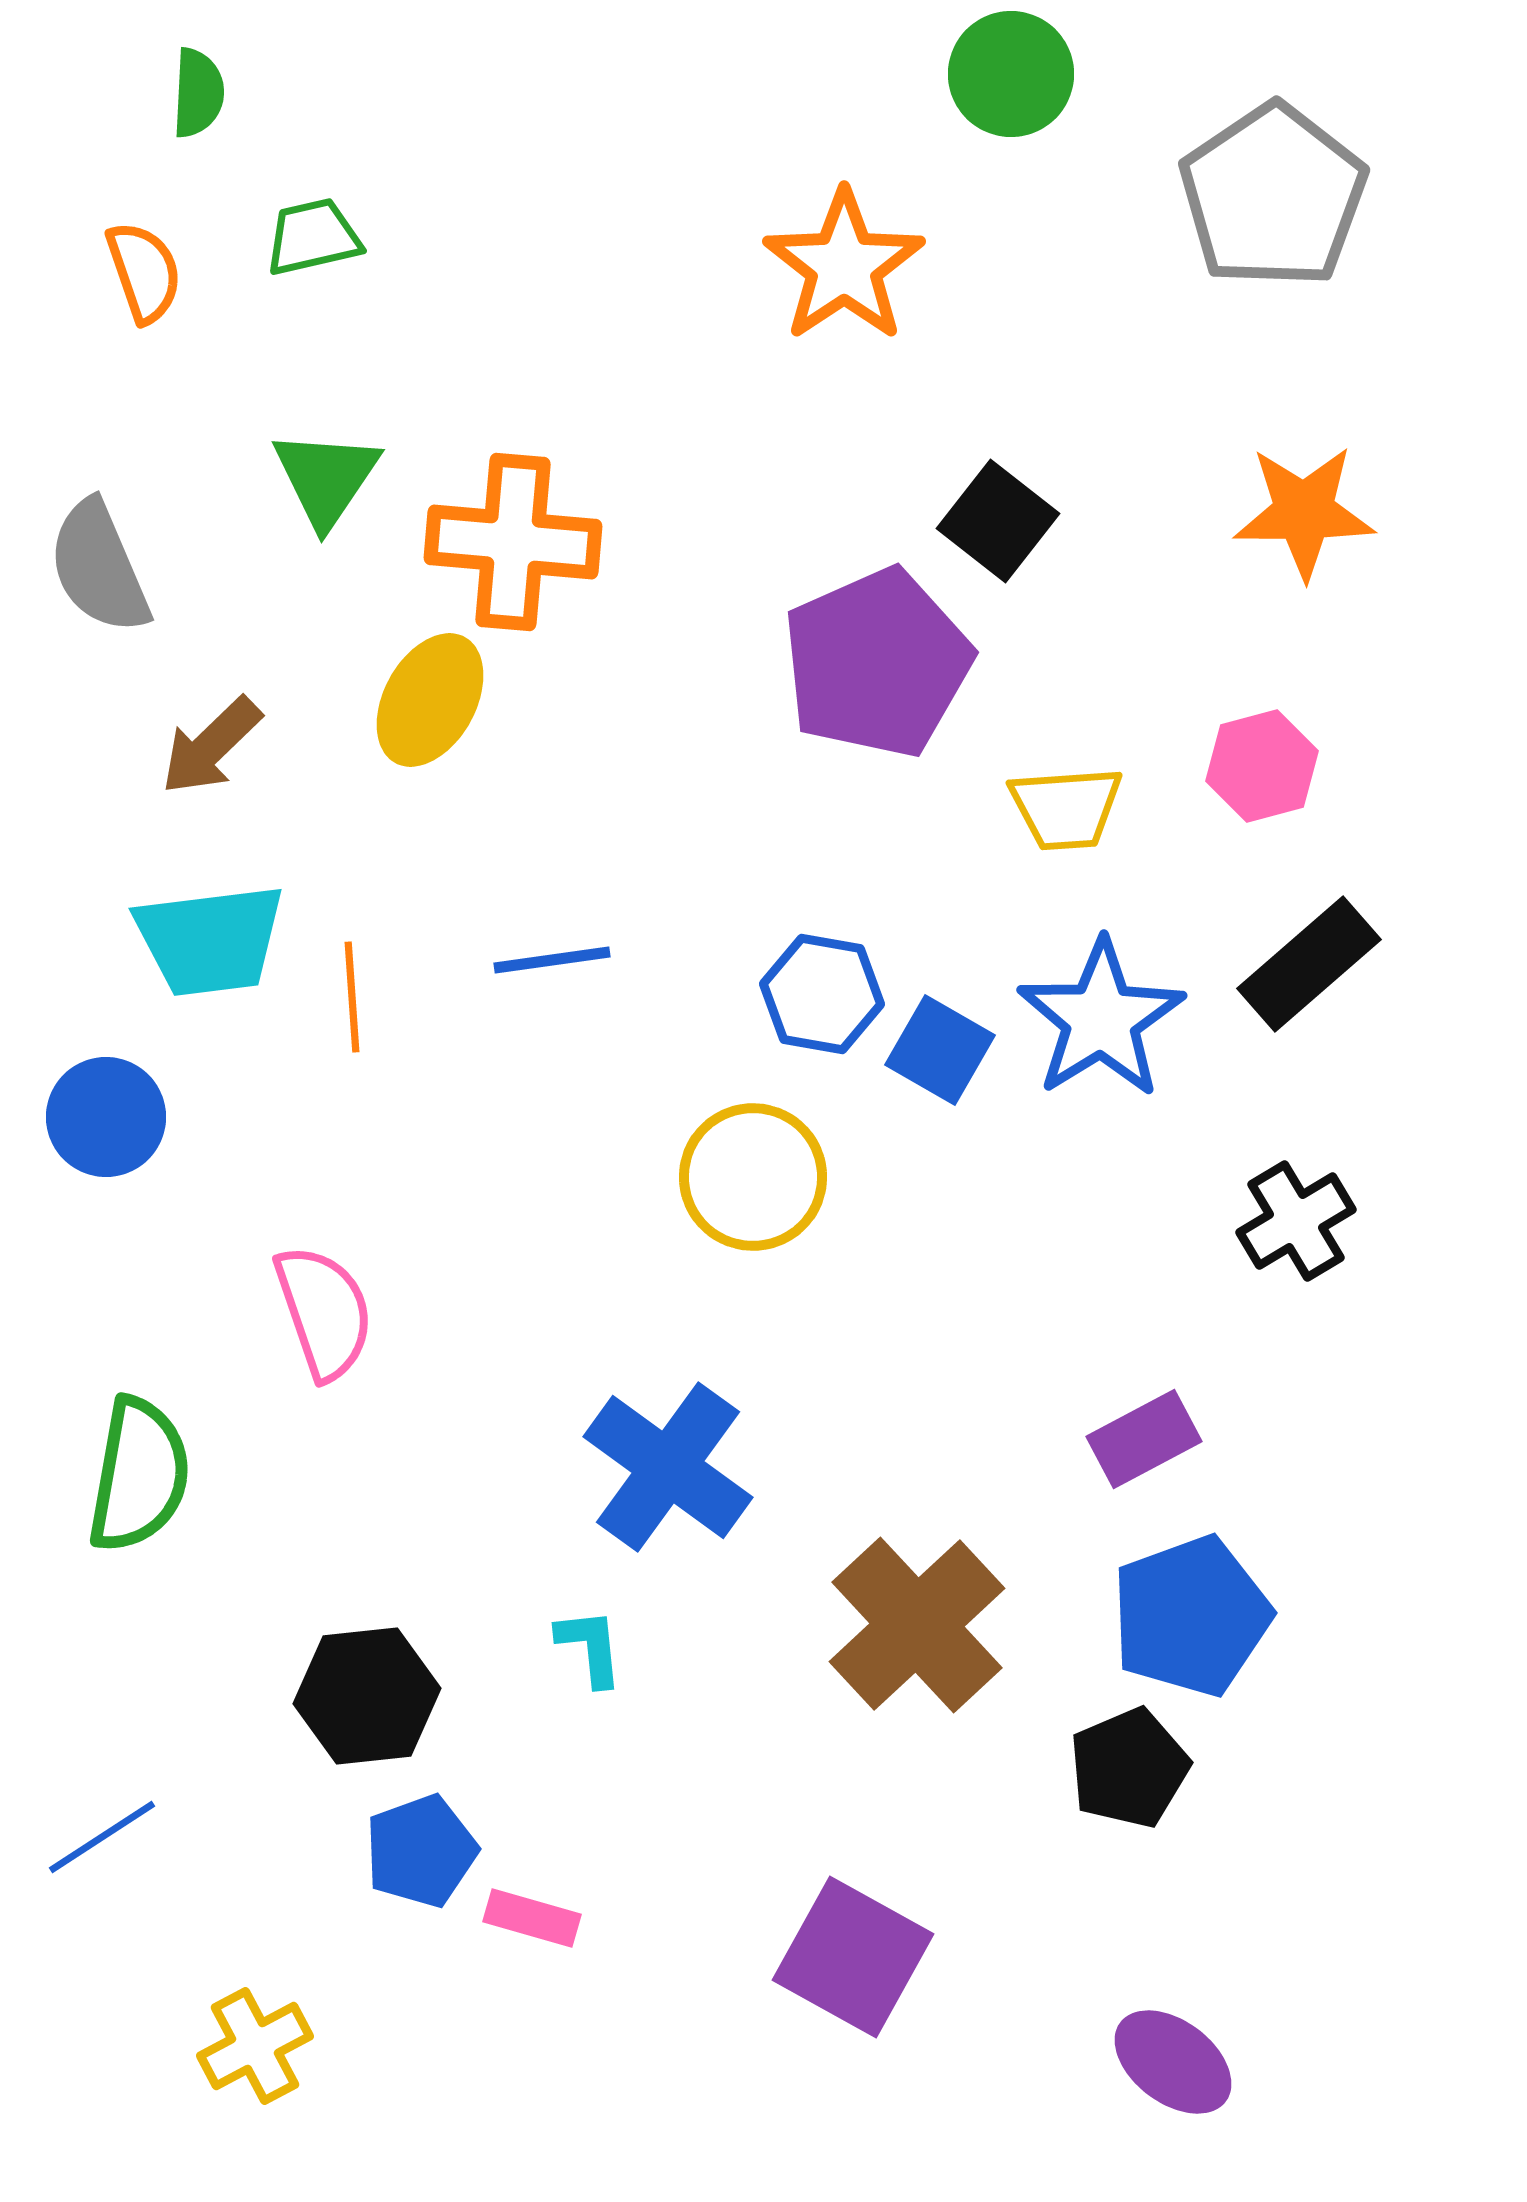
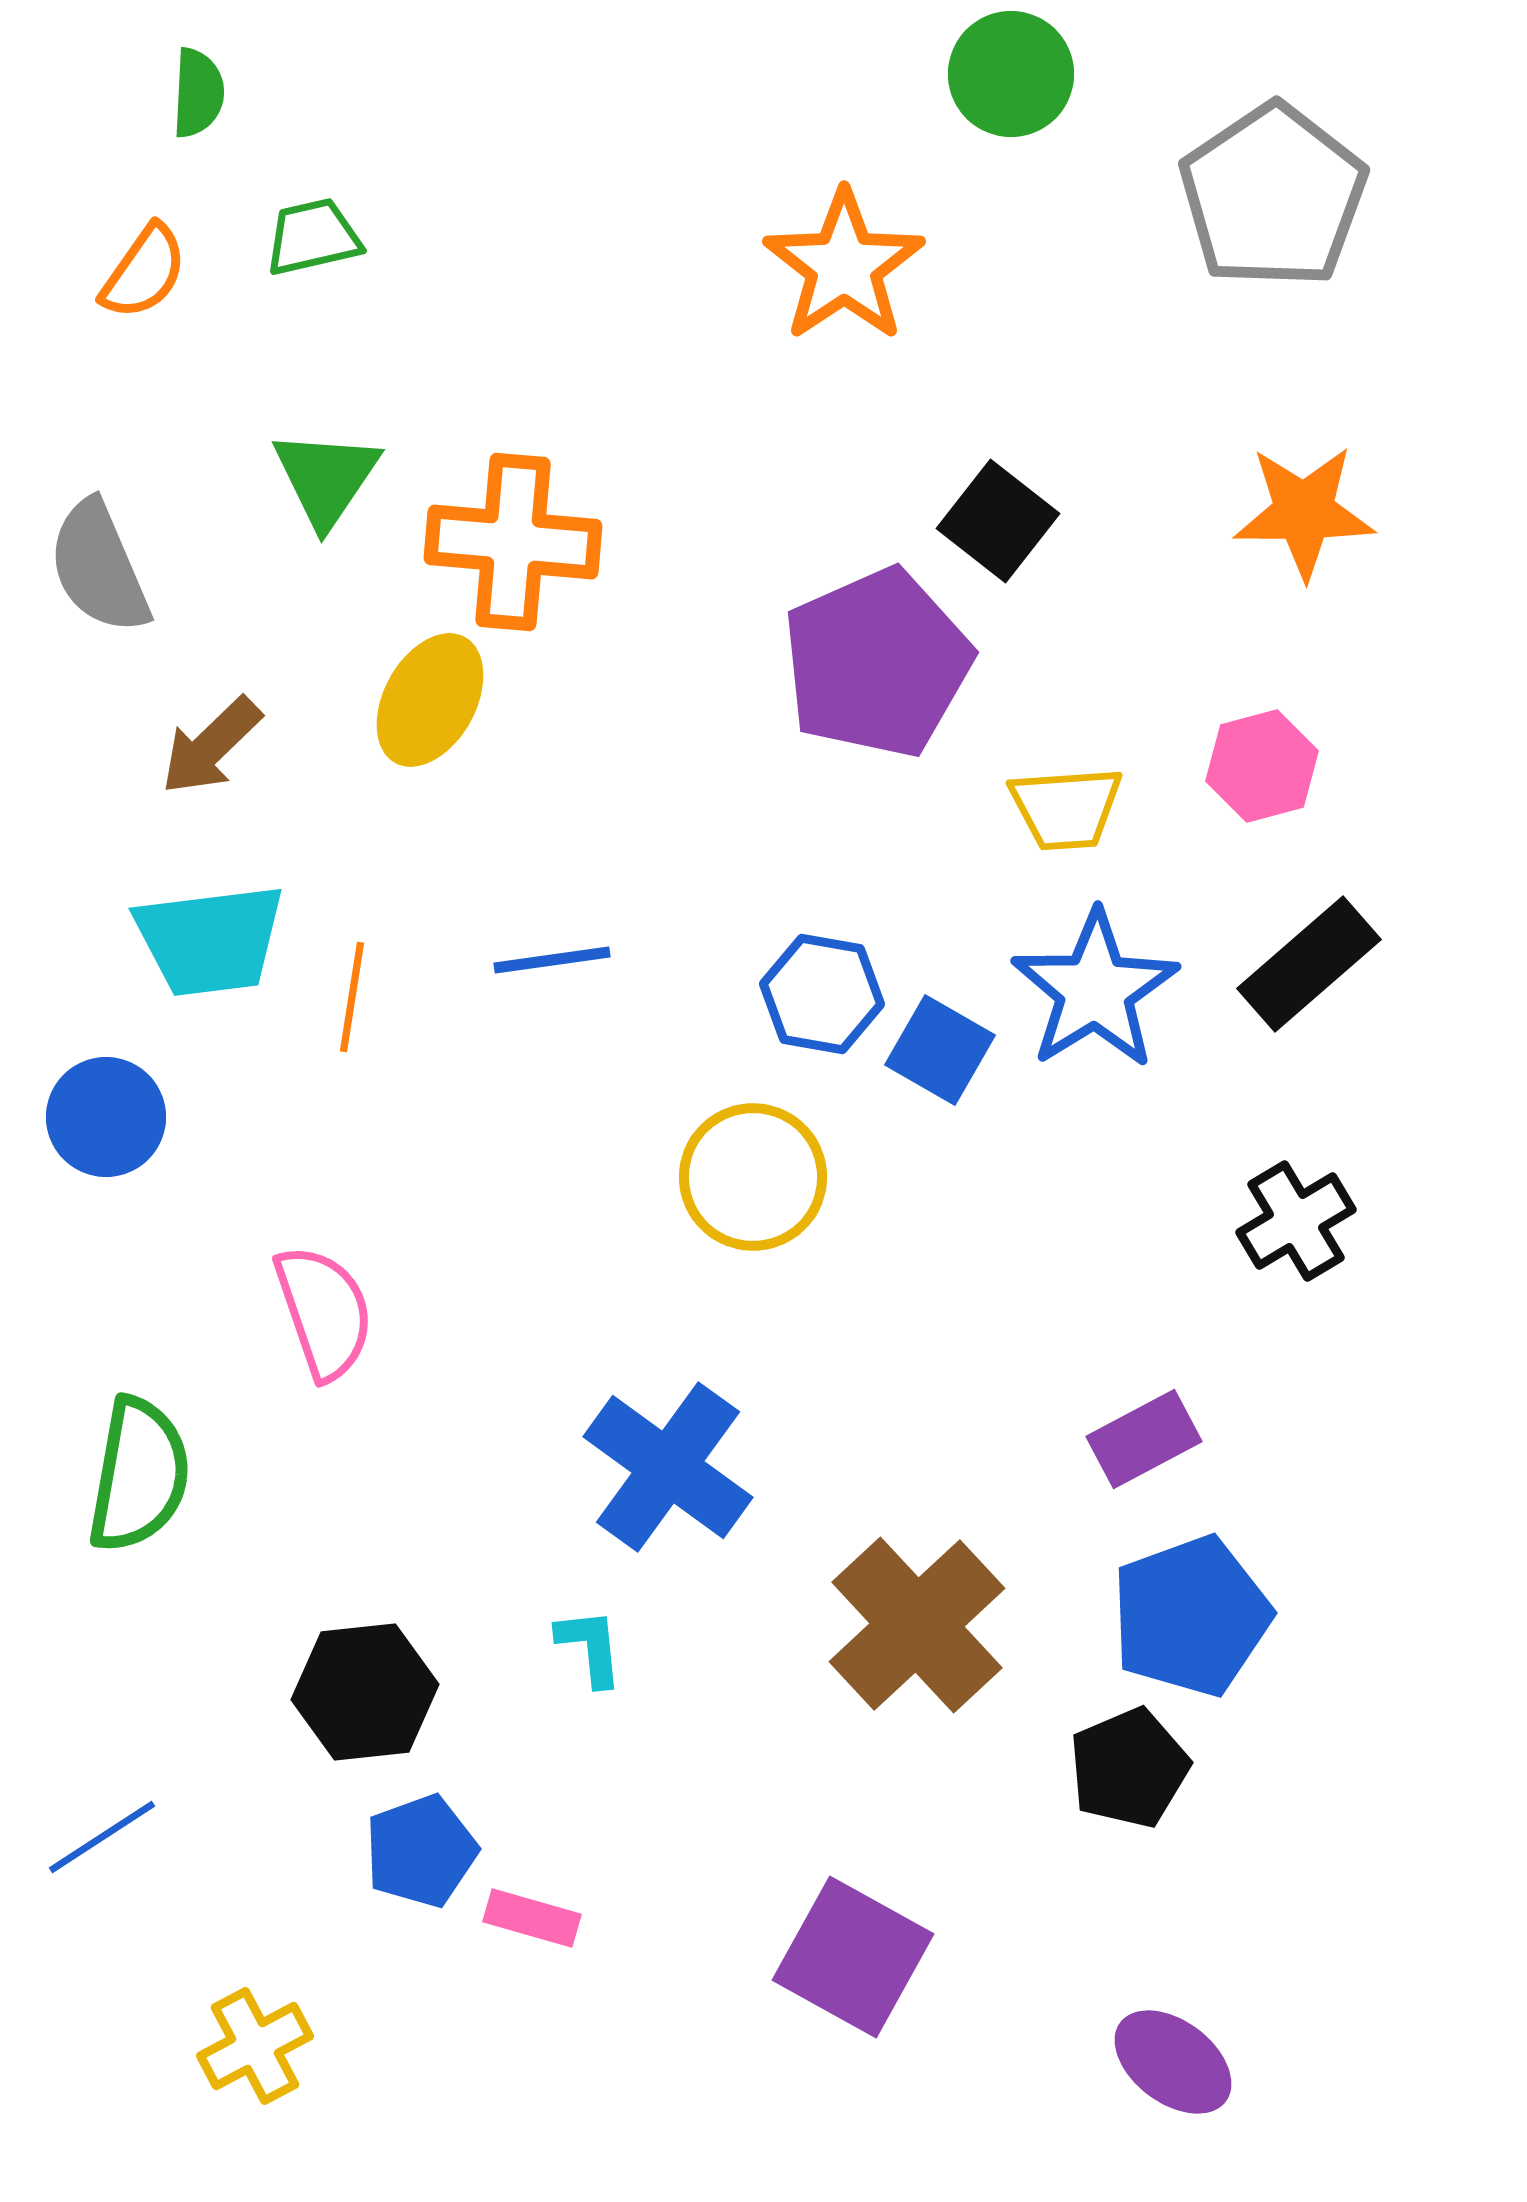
orange semicircle at (144, 272): rotated 54 degrees clockwise
orange line at (352, 997): rotated 13 degrees clockwise
blue star at (1101, 1019): moved 6 px left, 29 px up
black hexagon at (367, 1696): moved 2 px left, 4 px up
